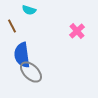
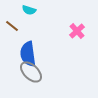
brown line: rotated 24 degrees counterclockwise
blue semicircle: moved 6 px right, 1 px up
